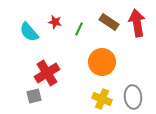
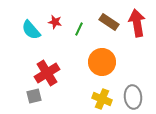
cyan semicircle: moved 2 px right, 2 px up
